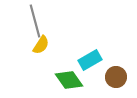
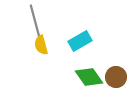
yellow semicircle: rotated 132 degrees clockwise
cyan rectangle: moved 10 px left, 19 px up
green diamond: moved 20 px right, 3 px up
